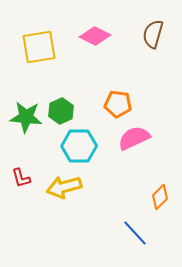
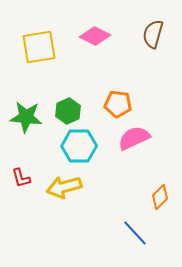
green hexagon: moved 7 px right
